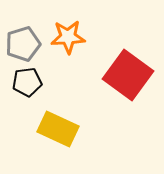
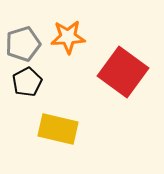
red square: moved 5 px left, 3 px up
black pentagon: rotated 20 degrees counterclockwise
yellow rectangle: rotated 12 degrees counterclockwise
